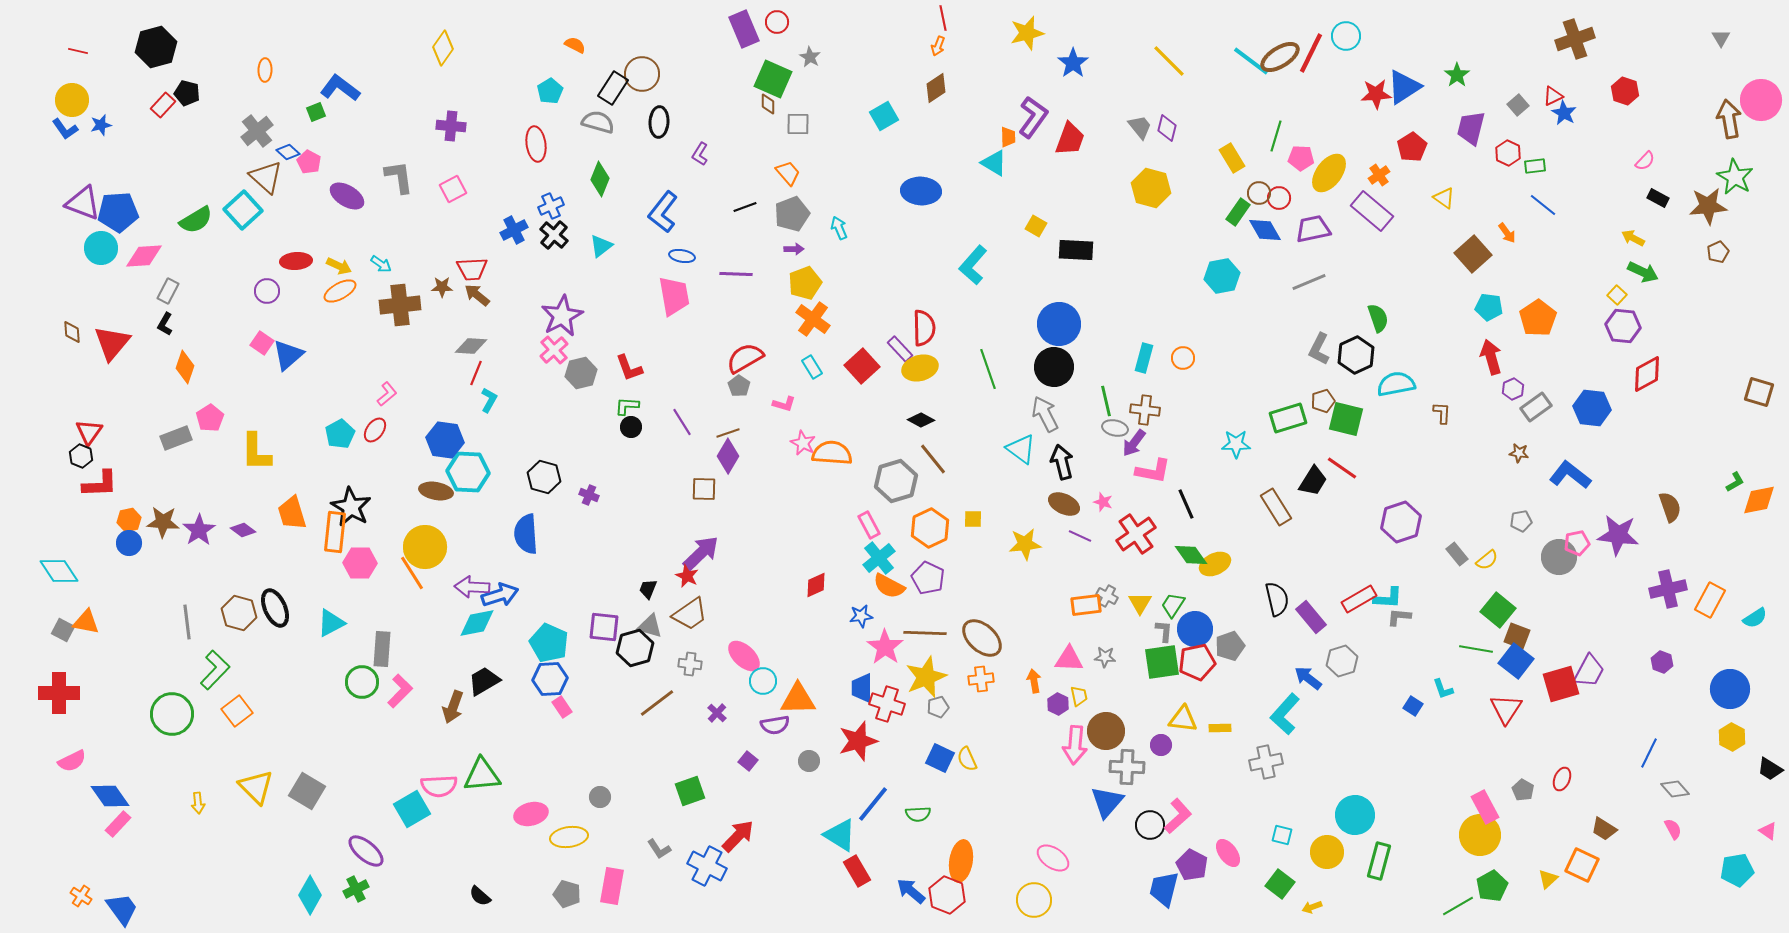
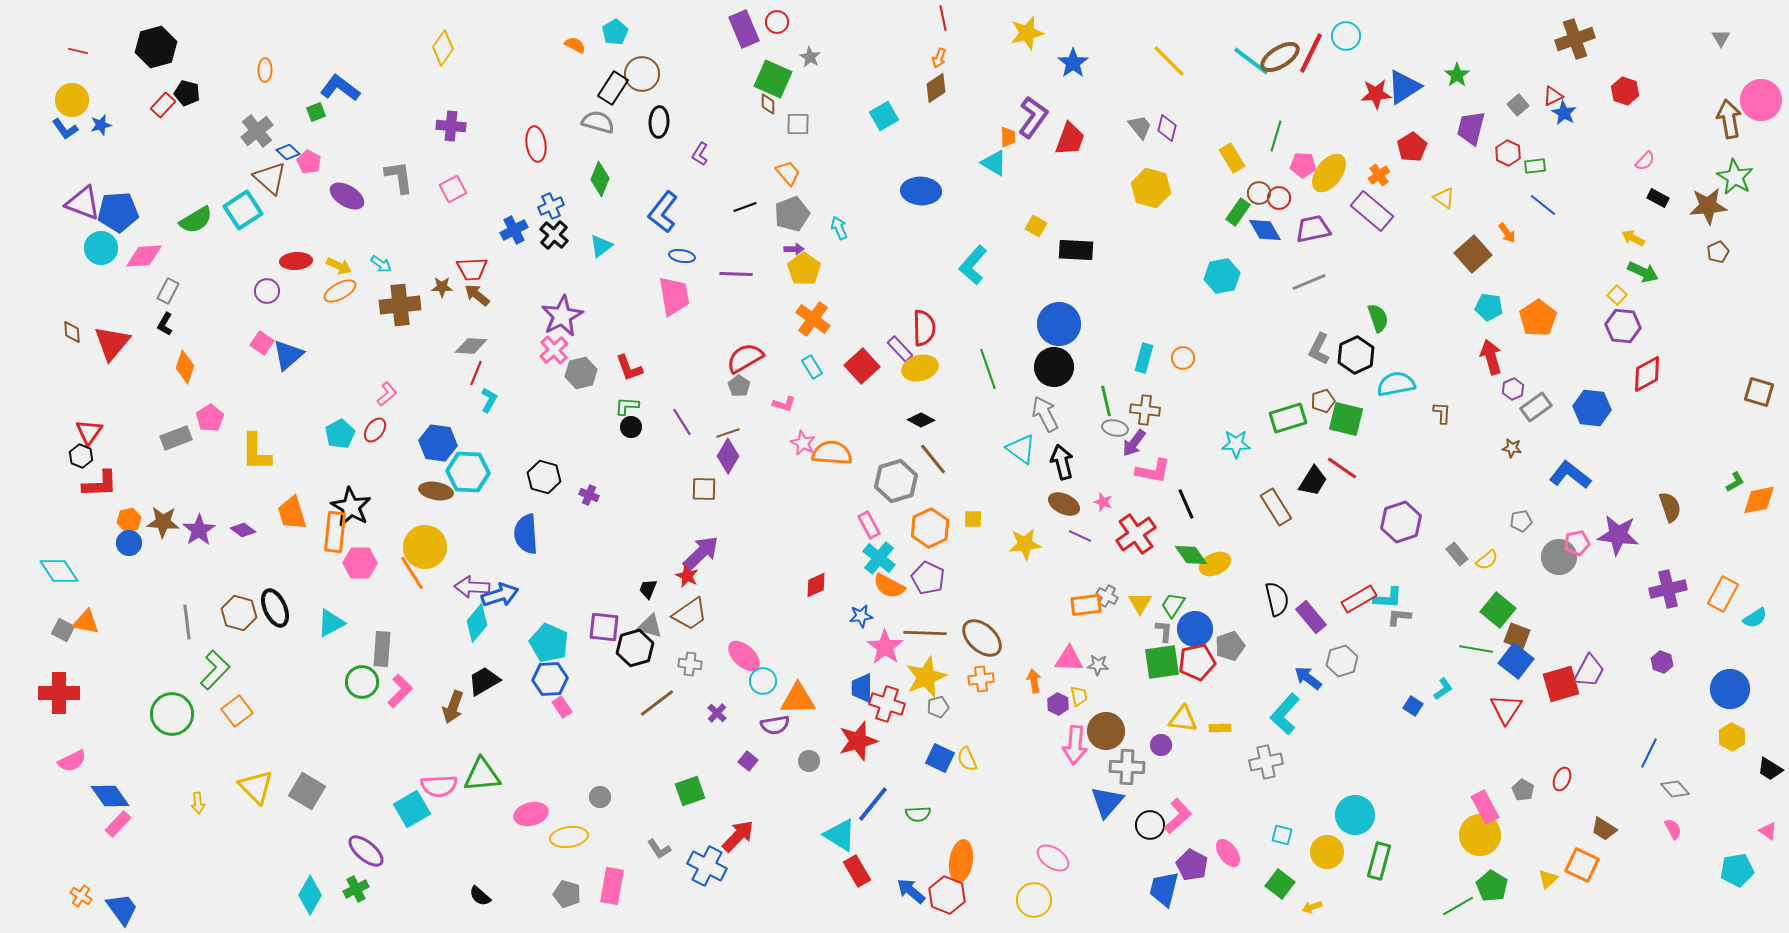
orange arrow at (938, 46): moved 1 px right, 12 px down
cyan pentagon at (550, 91): moved 65 px right, 59 px up
pink pentagon at (1301, 158): moved 2 px right, 7 px down
brown triangle at (266, 177): moved 4 px right, 1 px down
cyan square at (243, 210): rotated 9 degrees clockwise
yellow pentagon at (805, 283): moved 1 px left, 14 px up; rotated 16 degrees counterclockwise
blue hexagon at (445, 440): moved 7 px left, 3 px down
brown star at (1519, 453): moved 7 px left, 5 px up
cyan cross at (879, 558): rotated 12 degrees counterclockwise
orange rectangle at (1710, 600): moved 13 px right, 6 px up
cyan diamond at (477, 623): rotated 39 degrees counterclockwise
gray star at (1105, 657): moved 7 px left, 8 px down
cyan L-shape at (1443, 689): rotated 105 degrees counterclockwise
green pentagon at (1492, 886): rotated 12 degrees counterclockwise
